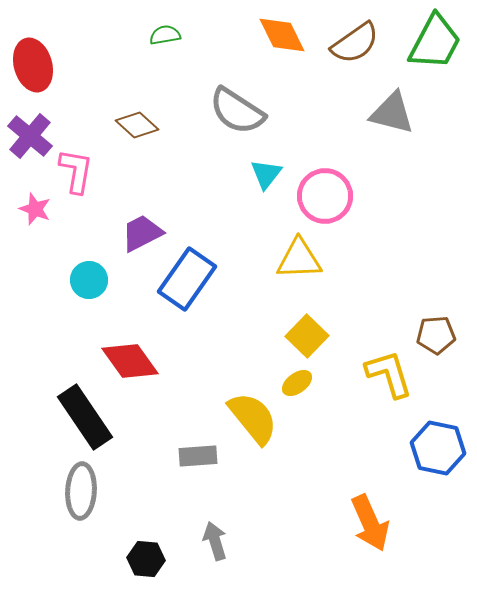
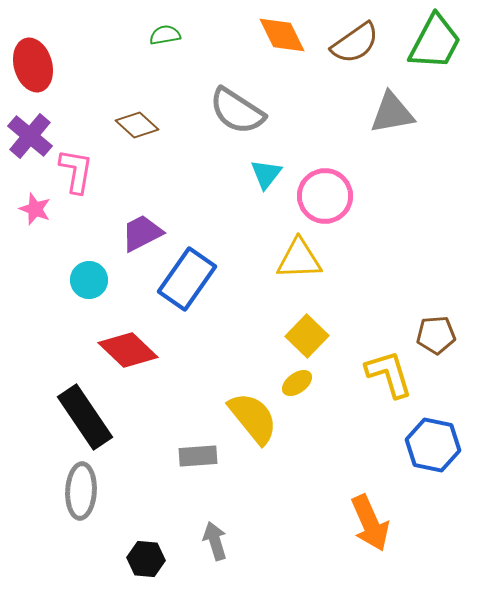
gray triangle: rotated 24 degrees counterclockwise
red diamond: moved 2 px left, 11 px up; rotated 10 degrees counterclockwise
blue hexagon: moved 5 px left, 3 px up
